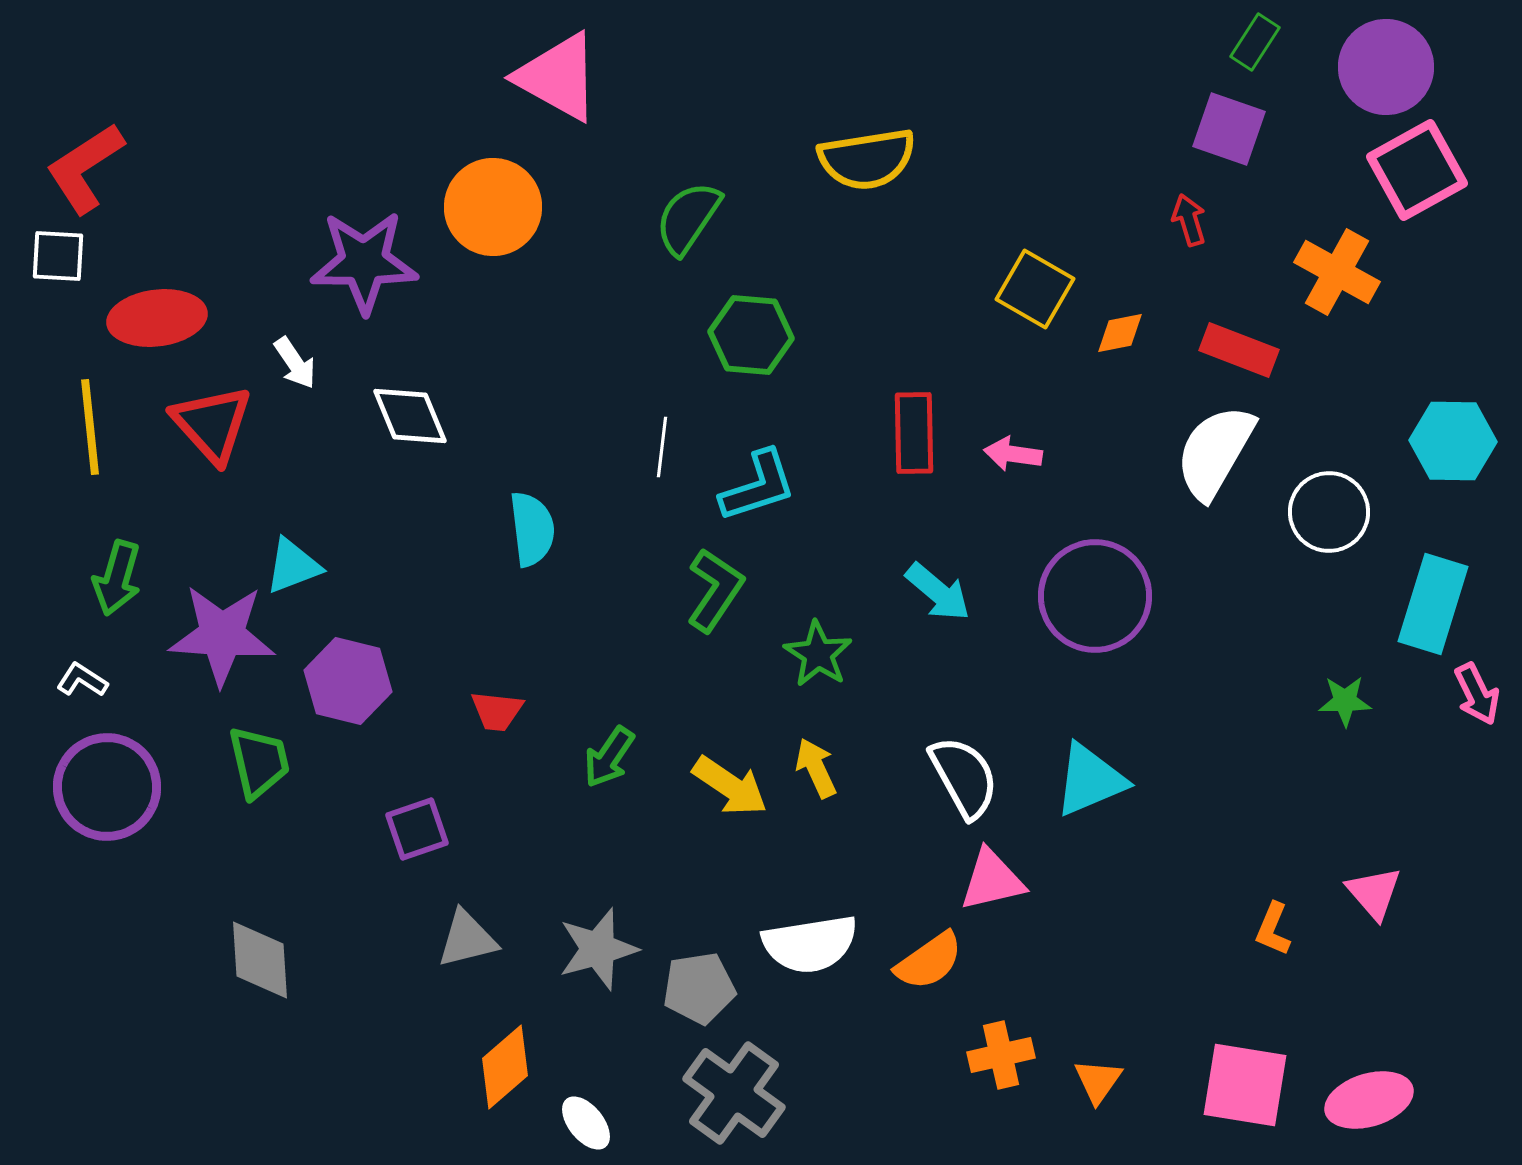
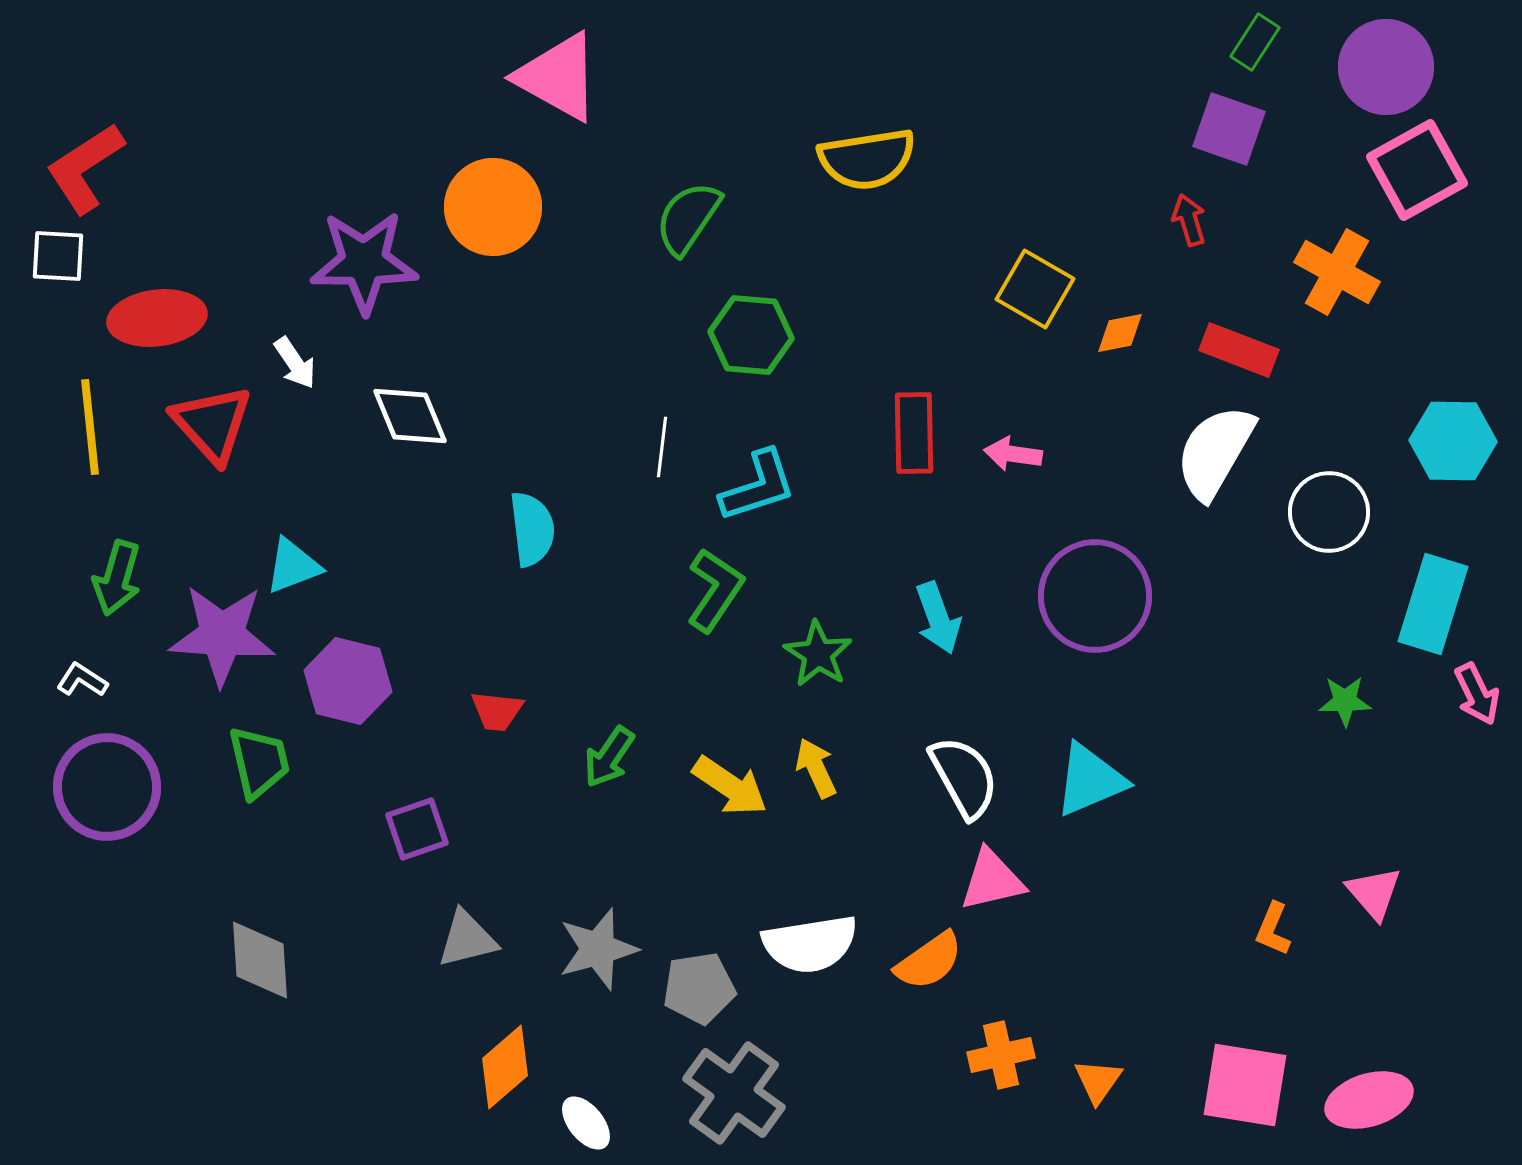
cyan arrow at (938, 592): moved 26 px down; rotated 30 degrees clockwise
